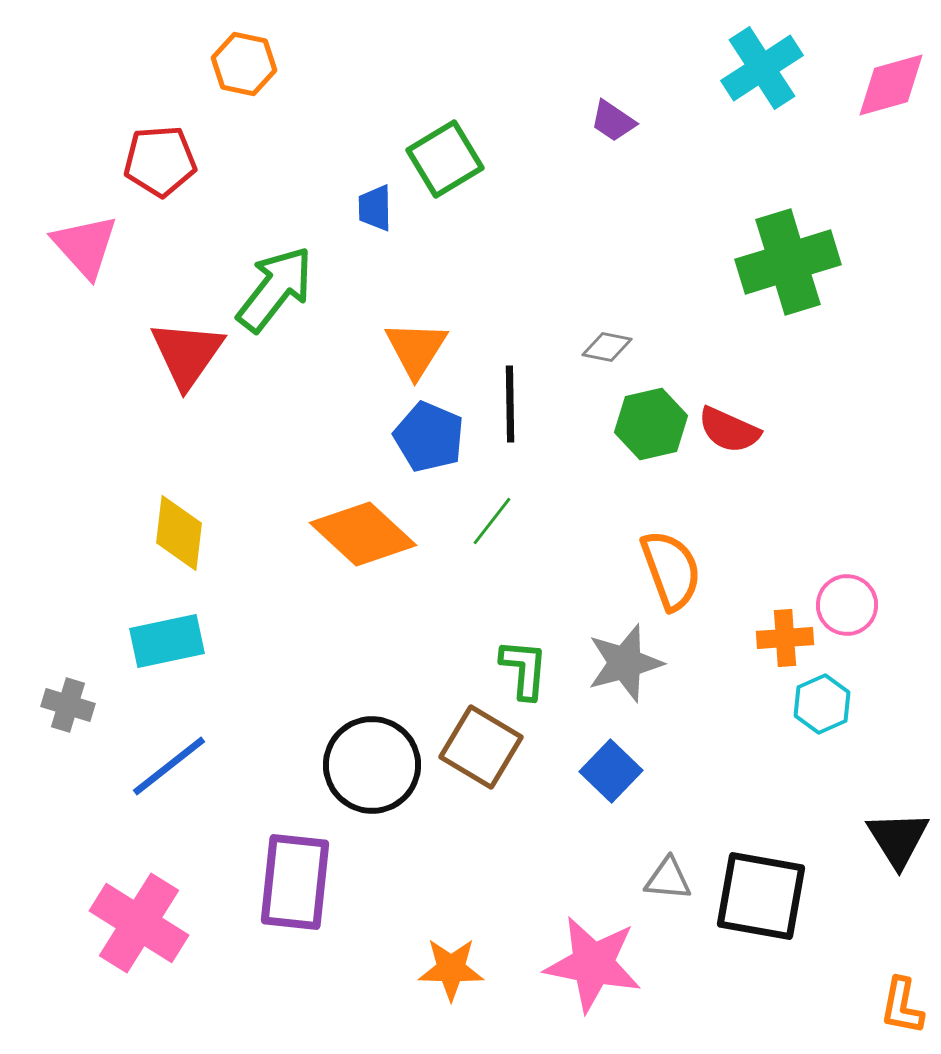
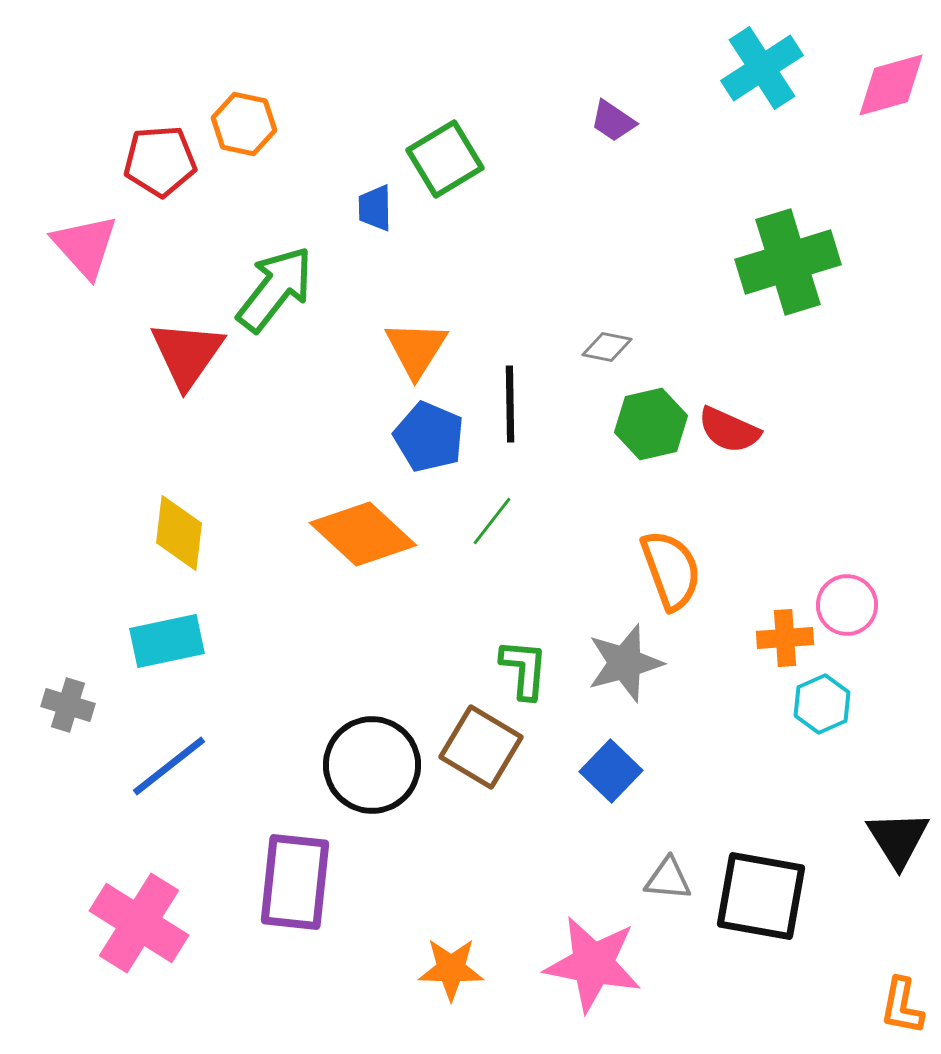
orange hexagon: moved 60 px down
